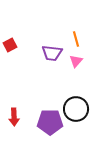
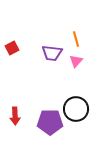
red square: moved 2 px right, 3 px down
red arrow: moved 1 px right, 1 px up
